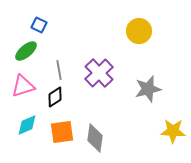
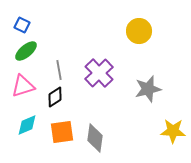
blue square: moved 17 px left
